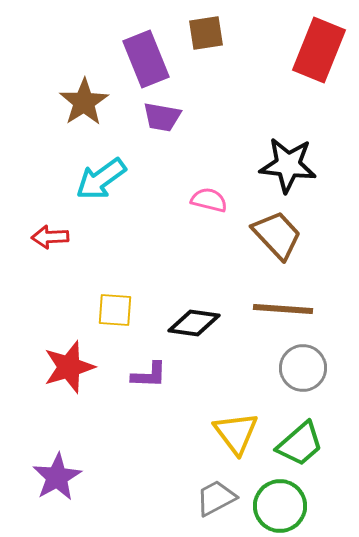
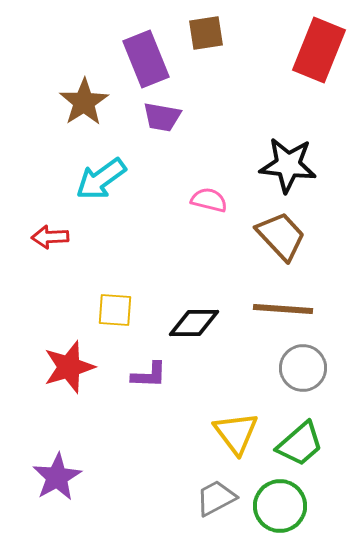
brown trapezoid: moved 4 px right, 1 px down
black diamond: rotated 9 degrees counterclockwise
